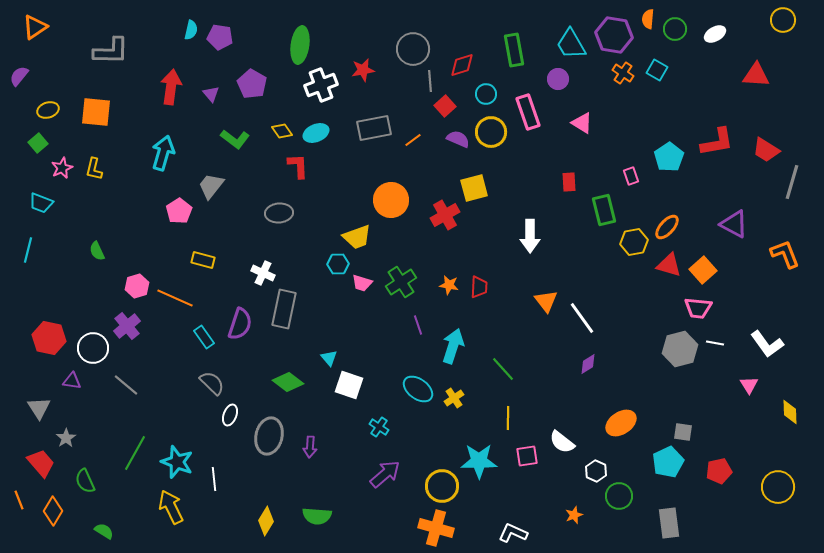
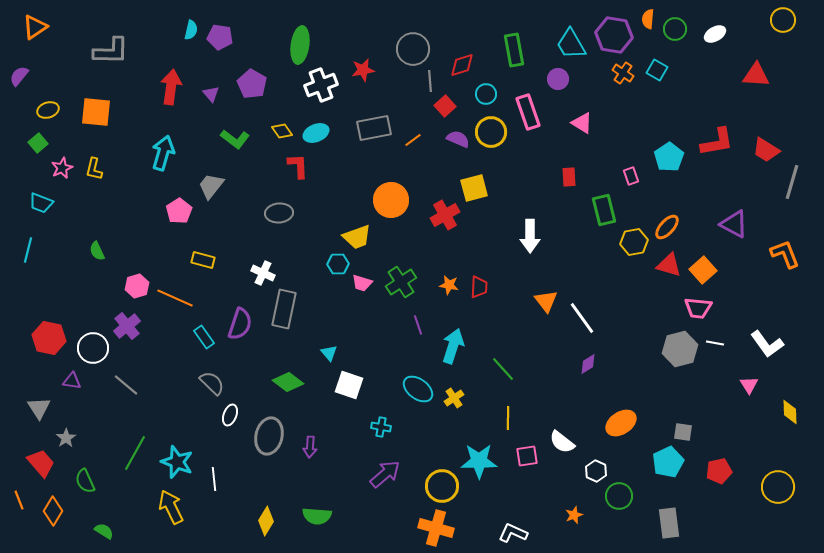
red rectangle at (569, 182): moved 5 px up
cyan triangle at (329, 358): moved 5 px up
cyan cross at (379, 427): moved 2 px right; rotated 24 degrees counterclockwise
